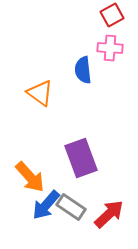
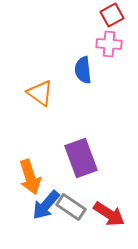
pink cross: moved 1 px left, 4 px up
orange arrow: rotated 24 degrees clockwise
red arrow: rotated 76 degrees clockwise
